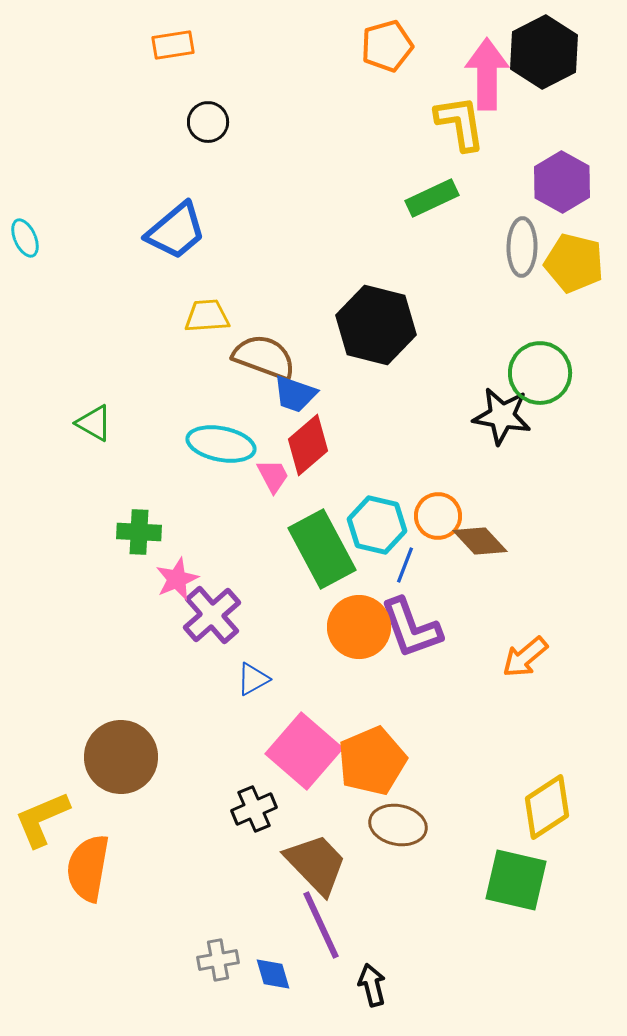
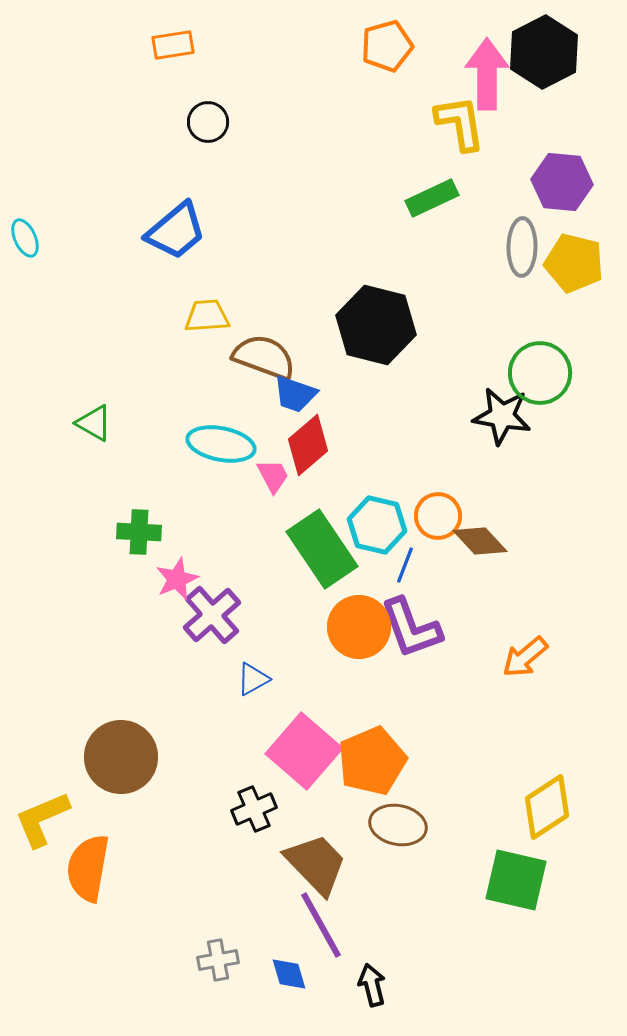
purple hexagon at (562, 182): rotated 24 degrees counterclockwise
green rectangle at (322, 549): rotated 6 degrees counterclockwise
purple line at (321, 925): rotated 4 degrees counterclockwise
blue diamond at (273, 974): moved 16 px right
